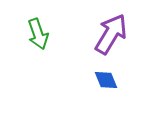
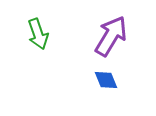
purple arrow: moved 2 px down
